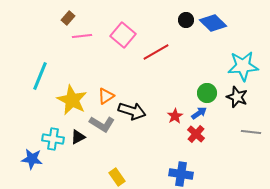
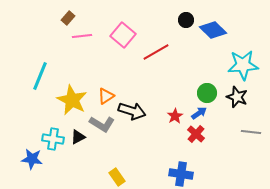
blue diamond: moved 7 px down
cyan star: moved 1 px up
